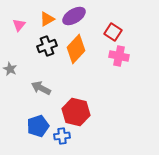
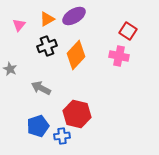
red square: moved 15 px right, 1 px up
orange diamond: moved 6 px down
red hexagon: moved 1 px right, 2 px down
